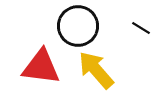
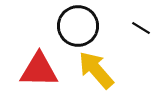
red triangle: moved 2 px left, 3 px down; rotated 6 degrees counterclockwise
